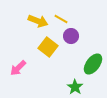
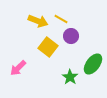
green star: moved 5 px left, 10 px up
